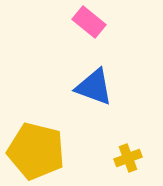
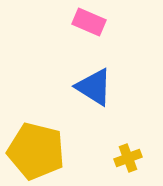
pink rectangle: rotated 16 degrees counterclockwise
blue triangle: rotated 12 degrees clockwise
